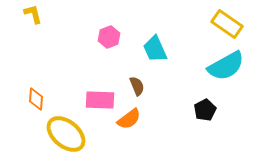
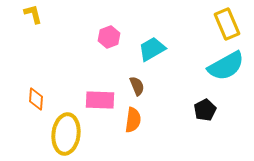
yellow rectangle: rotated 32 degrees clockwise
cyan trapezoid: moved 3 px left; rotated 84 degrees clockwise
orange semicircle: moved 4 px right, 1 px down; rotated 45 degrees counterclockwise
yellow ellipse: rotated 57 degrees clockwise
